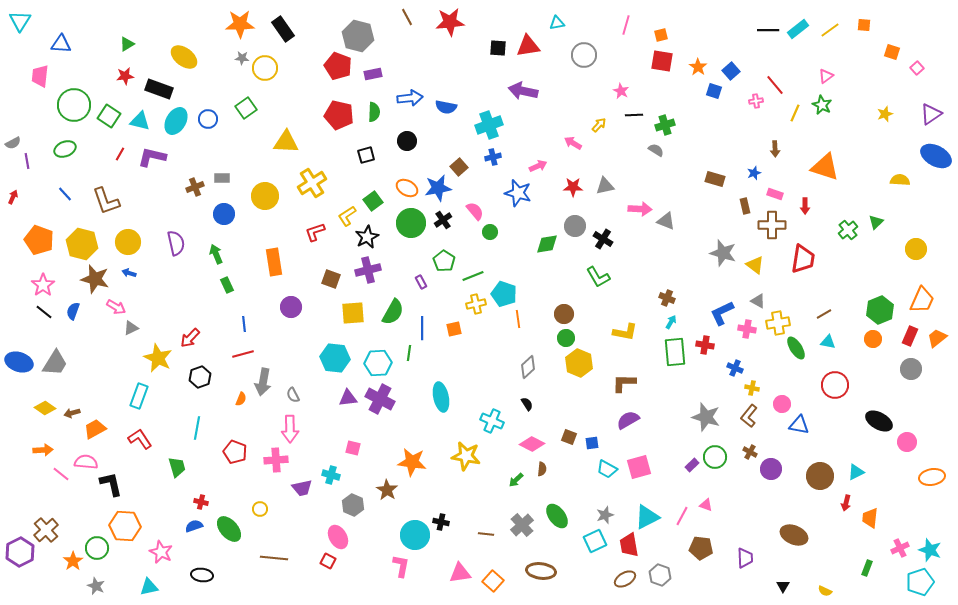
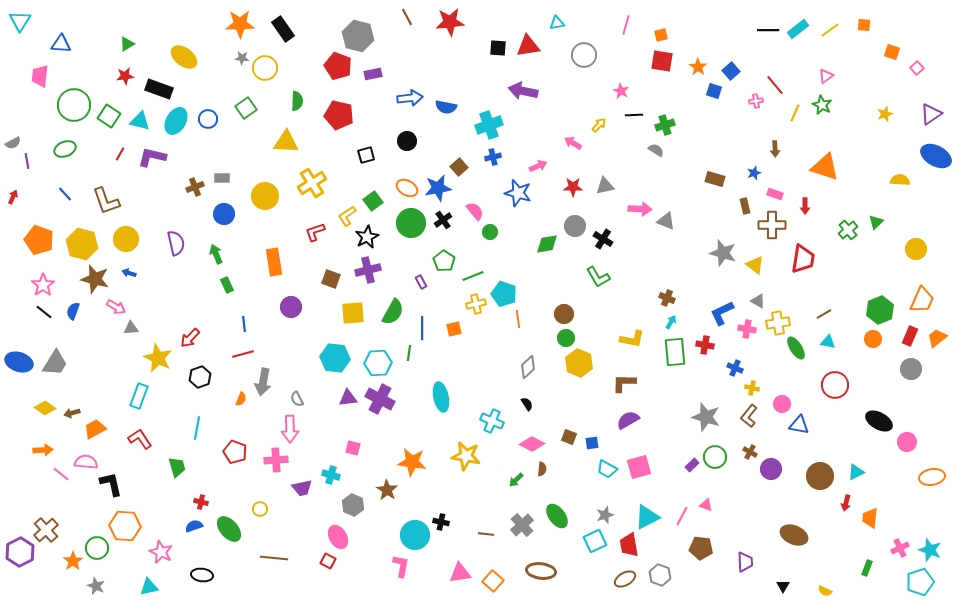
green semicircle at (374, 112): moved 77 px left, 11 px up
yellow circle at (128, 242): moved 2 px left, 3 px up
gray triangle at (131, 328): rotated 21 degrees clockwise
yellow L-shape at (625, 332): moved 7 px right, 7 px down
gray semicircle at (293, 395): moved 4 px right, 4 px down
purple trapezoid at (745, 558): moved 4 px down
